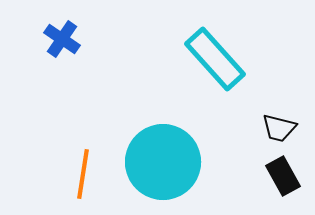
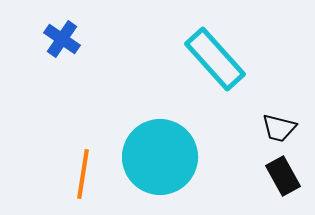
cyan circle: moved 3 px left, 5 px up
